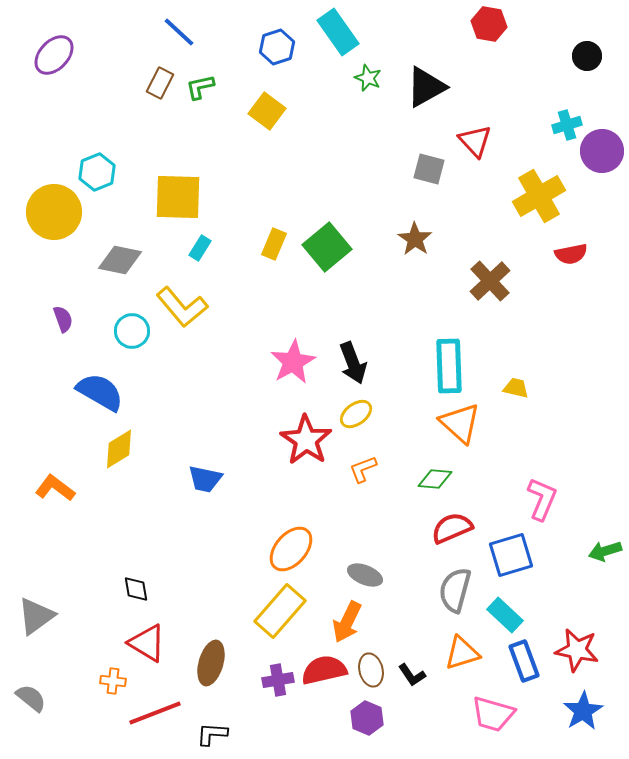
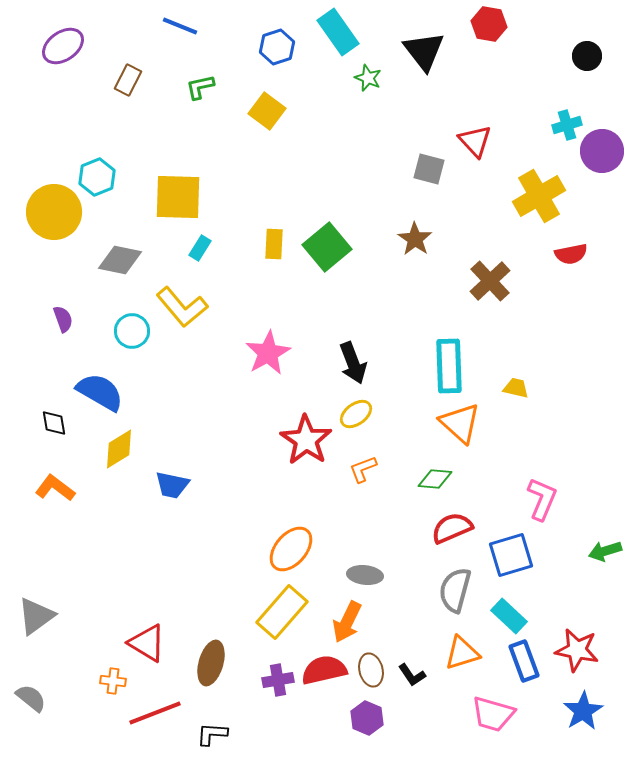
blue line at (179, 32): moved 1 px right, 6 px up; rotated 21 degrees counterclockwise
purple ellipse at (54, 55): moved 9 px right, 9 px up; rotated 12 degrees clockwise
brown rectangle at (160, 83): moved 32 px left, 3 px up
black triangle at (426, 87): moved 2 px left, 36 px up; rotated 39 degrees counterclockwise
cyan hexagon at (97, 172): moved 5 px down
yellow rectangle at (274, 244): rotated 20 degrees counterclockwise
pink star at (293, 362): moved 25 px left, 9 px up
blue trapezoid at (205, 479): moved 33 px left, 6 px down
gray ellipse at (365, 575): rotated 16 degrees counterclockwise
black diamond at (136, 589): moved 82 px left, 166 px up
yellow rectangle at (280, 611): moved 2 px right, 1 px down
cyan rectangle at (505, 615): moved 4 px right, 1 px down
